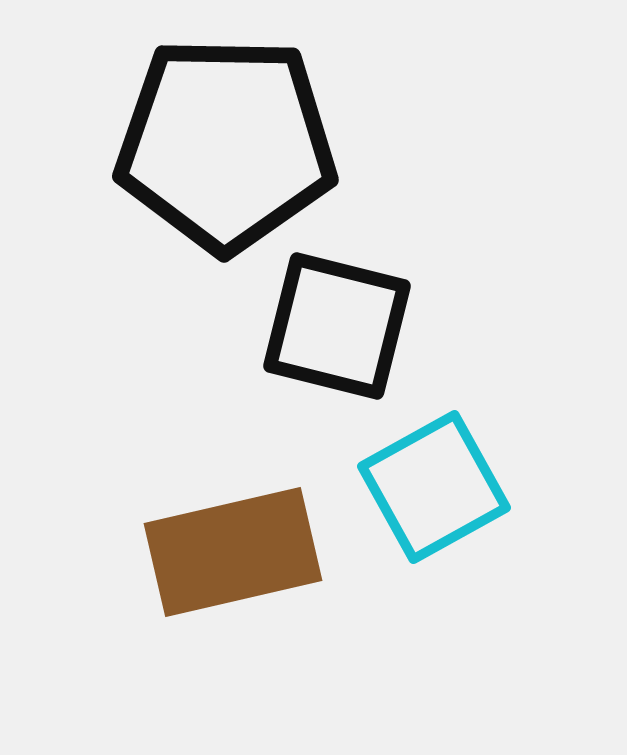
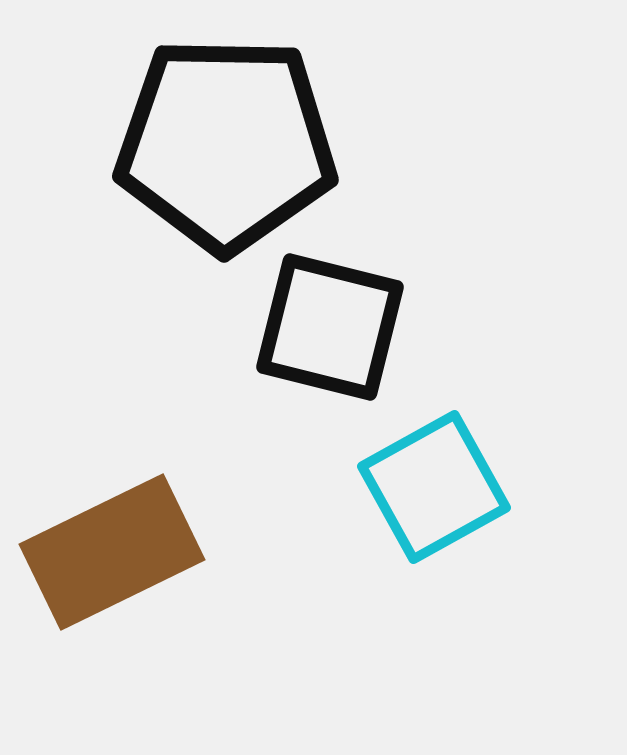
black square: moved 7 px left, 1 px down
brown rectangle: moved 121 px left; rotated 13 degrees counterclockwise
